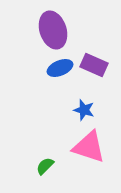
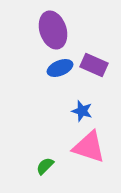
blue star: moved 2 px left, 1 px down
